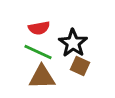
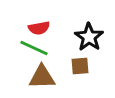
black star: moved 16 px right, 6 px up
green line: moved 4 px left, 4 px up
brown square: rotated 30 degrees counterclockwise
